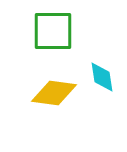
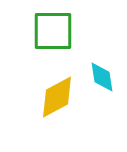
yellow diamond: moved 3 px right, 4 px down; rotated 36 degrees counterclockwise
